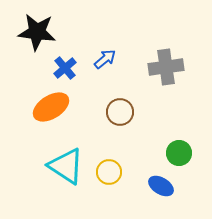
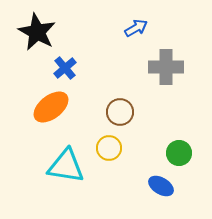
black star: rotated 21 degrees clockwise
blue arrow: moved 31 px right, 31 px up; rotated 10 degrees clockwise
gray cross: rotated 8 degrees clockwise
orange ellipse: rotated 6 degrees counterclockwise
cyan triangle: rotated 24 degrees counterclockwise
yellow circle: moved 24 px up
